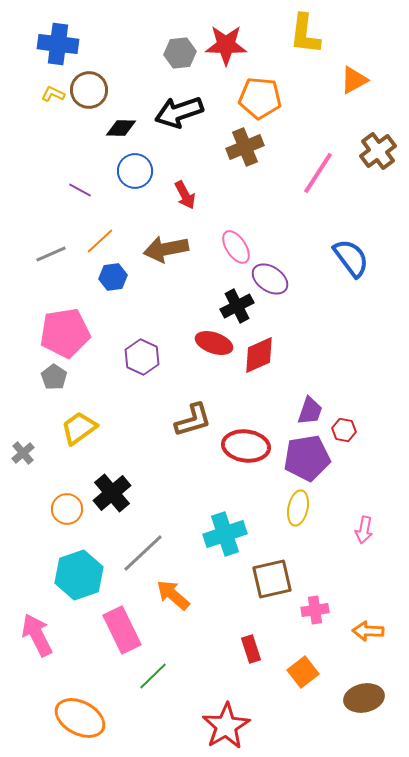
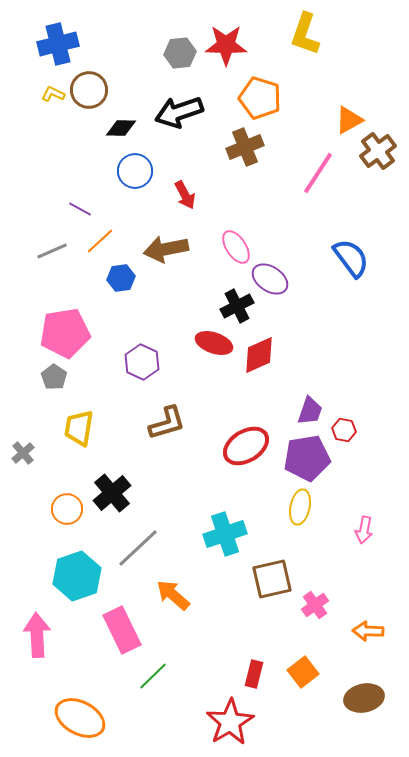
yellow L-shape at (305, 34): rotated 12 degrees clockwise
blue cross at (58, 44): rotated 21 degrees counterclockwise
orange triangle at (354, 80): moved 5 px left, 40 px down
orange pentagon at (260, 98): rotated 12 degrees clockwise
purple line at (80, 190): moved 19 px down
gray line at (51, 254): moved 1 px right, 3 px up
blue hexagon at (113, 277): moved 8 px right, 1 px down
purple hexagon at (142, 357): moved 5 px down
brown L-shape at (193, 420): moved 26 px left, 3 px down
yellow trapezoid at (79, 428): rotated 45 degrees counterclockwise
red ellipse at (246, 446): rotated 39 degrees counterclockwise
yellow ellipse at (298, 508): moved 2 px right, 1 px up
gray line at (143, 553): moved 5 px left, 5 px up
cyan hexagon at (79, 575): moved 2 px left, 1 px down
pink cross at (315, 610): moved 5 px up; rotated 28 degrees counterclockwise
pink arrow at (37, 635): rotated 24 degrees clockwise
red rectangle at (251, 649): moved 3 px right, 25 px down; rotated 32 degrees clockwise
red star at (226, 726): moved 4 px right, 4 px up
